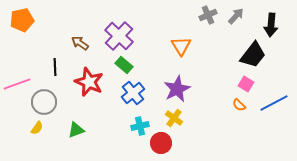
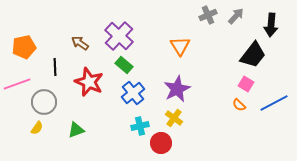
orange pentagon: moved 2 px right, 27 px down
orange triangle: moved 1 px left
